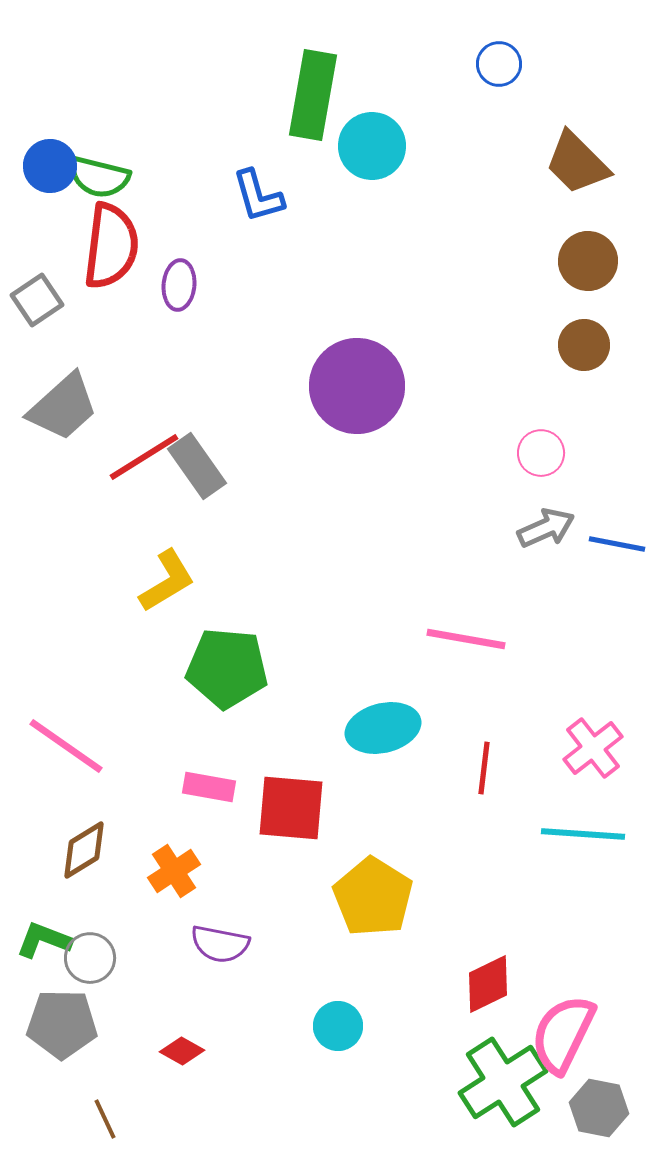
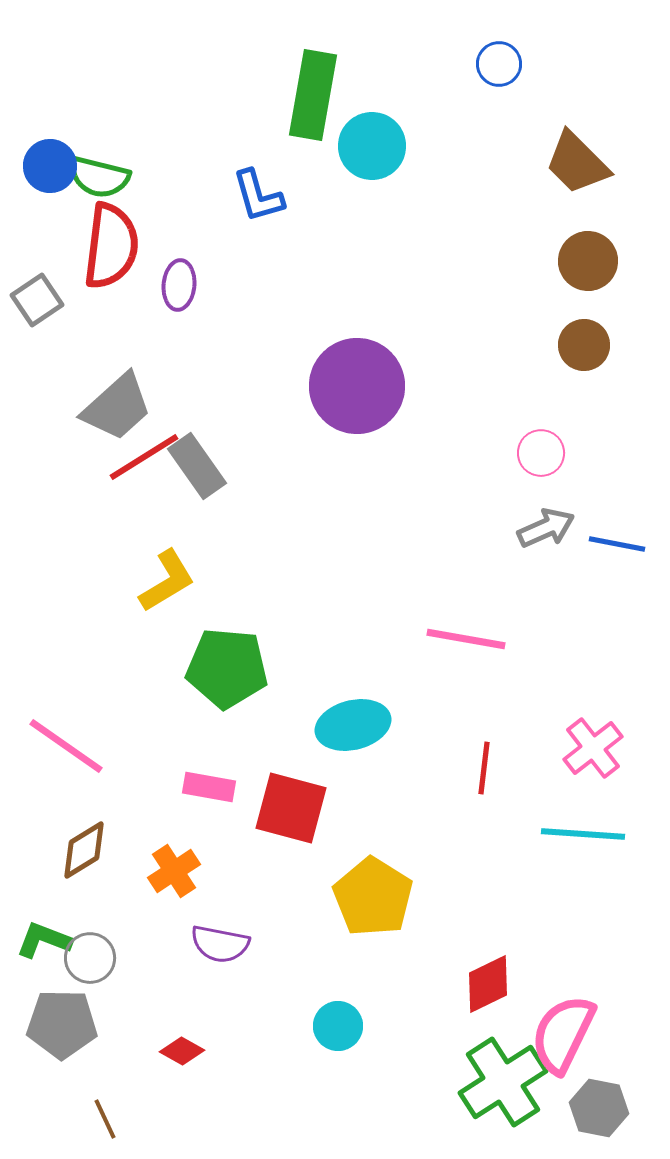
gray trapezoid at (63, 407): moved 54 px right
cyan ellipse at (383, 728): moved 30 px left, 3 px up
red square at (291, 808): rotated 10 degrees clockwise
